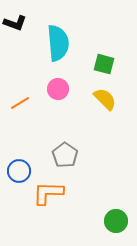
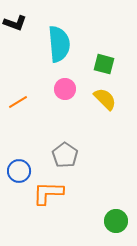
cyan semicircle: moved 1 px right, 1 px down
pink circle: moved 7 px right
orange line: moved 2 px left, 1 px up
